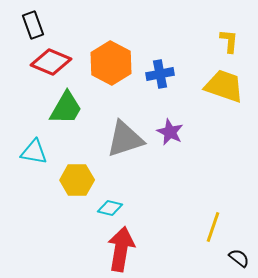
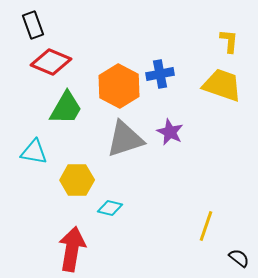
orange hexagon: moved 8 px right, 23 px down
yellow trapezoid: moved 2 px left, 1 px up
yellow line: moved 7 px left, 1 px up
red arrow: moved 49 px left
